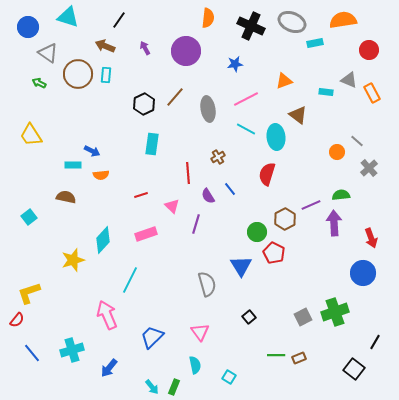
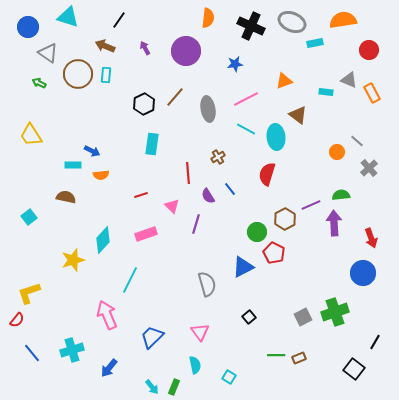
blue triangle at (241, 266): moved 2 px right, 1 px down; rotated 35 degrees clockwise
